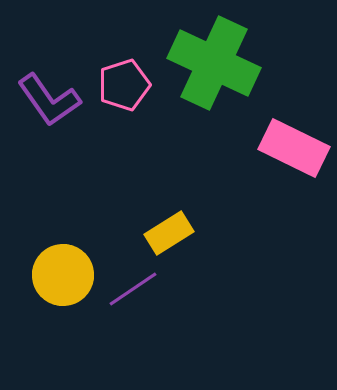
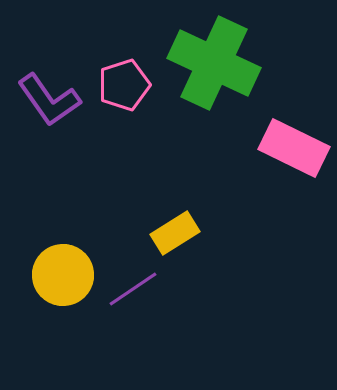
yellow rectangle: moved 6 px right
